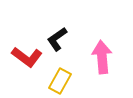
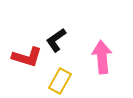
black L-shape: moved 1 px left, 1 px down
red L-shape: rotated 20 degrees counterclockwise
